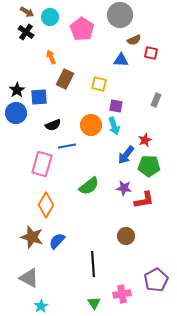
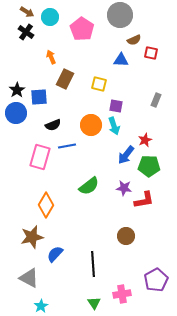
pink rectangle: moved 2 px left, 7 px up
brown star: rotated 30 degrees counterclockwise
blue semicircle: moved 2 px left, 13 px down
